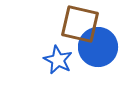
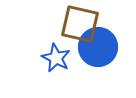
blue star: moved 2 px left, 2 px up
